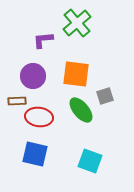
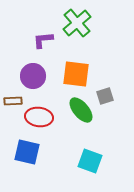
brown rectangle: moved 4 px left
blue square: moved 8 px left, 2 px up
